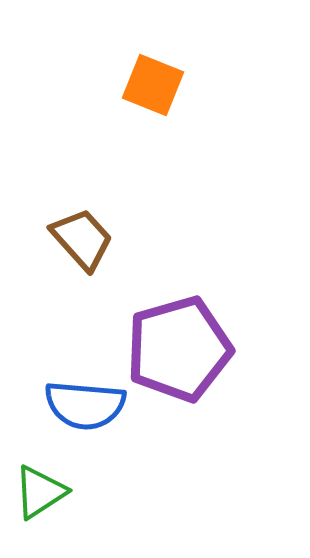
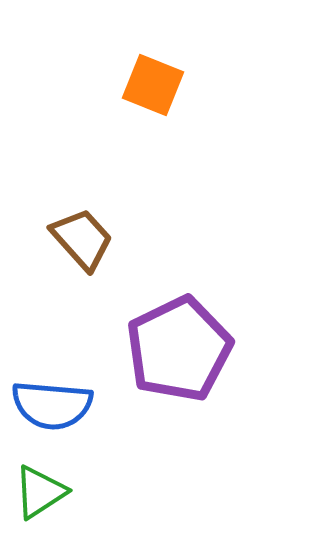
purple pentagon: rotated 10 degrees counterclockwise
blue semicircle: moved 33 px left
